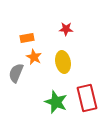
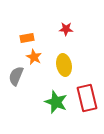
yellow ellipse: moved 1 px right, 3 px down
gray semicircle: moved 3 px down
